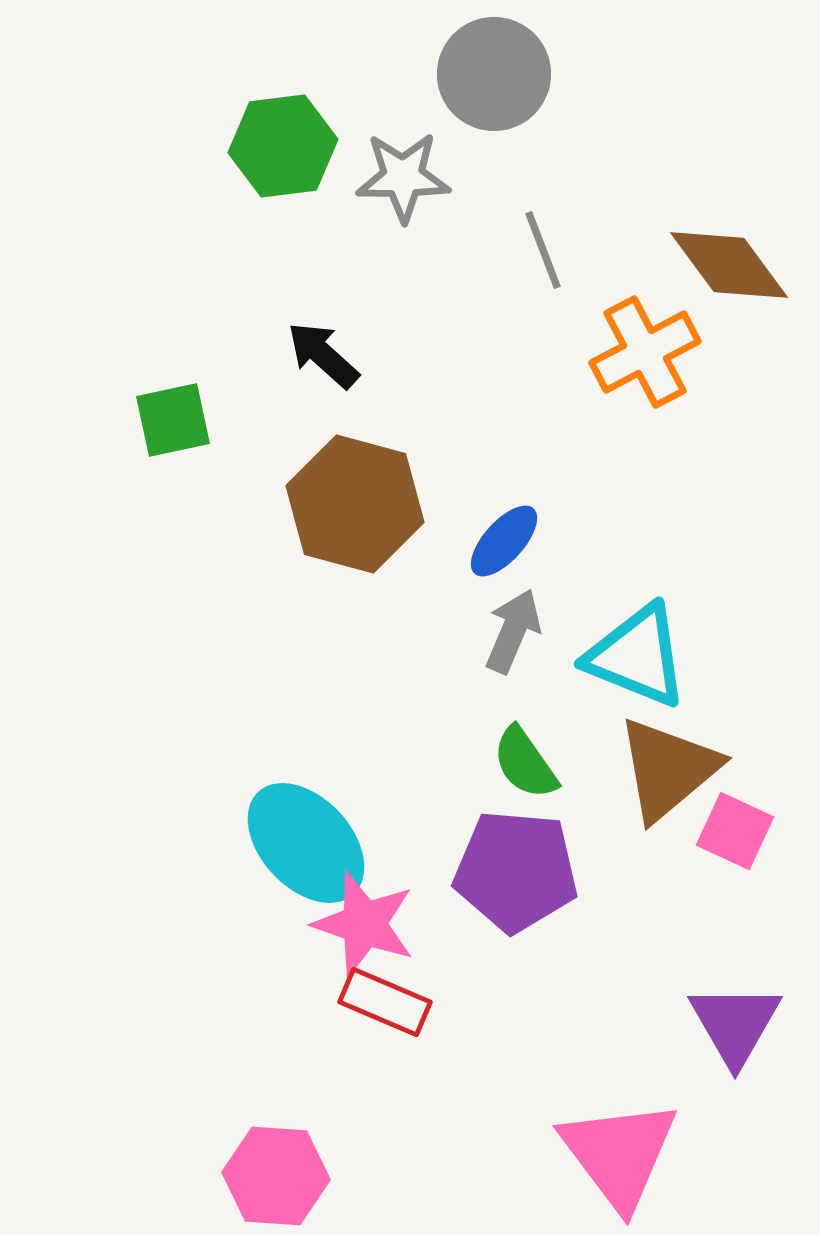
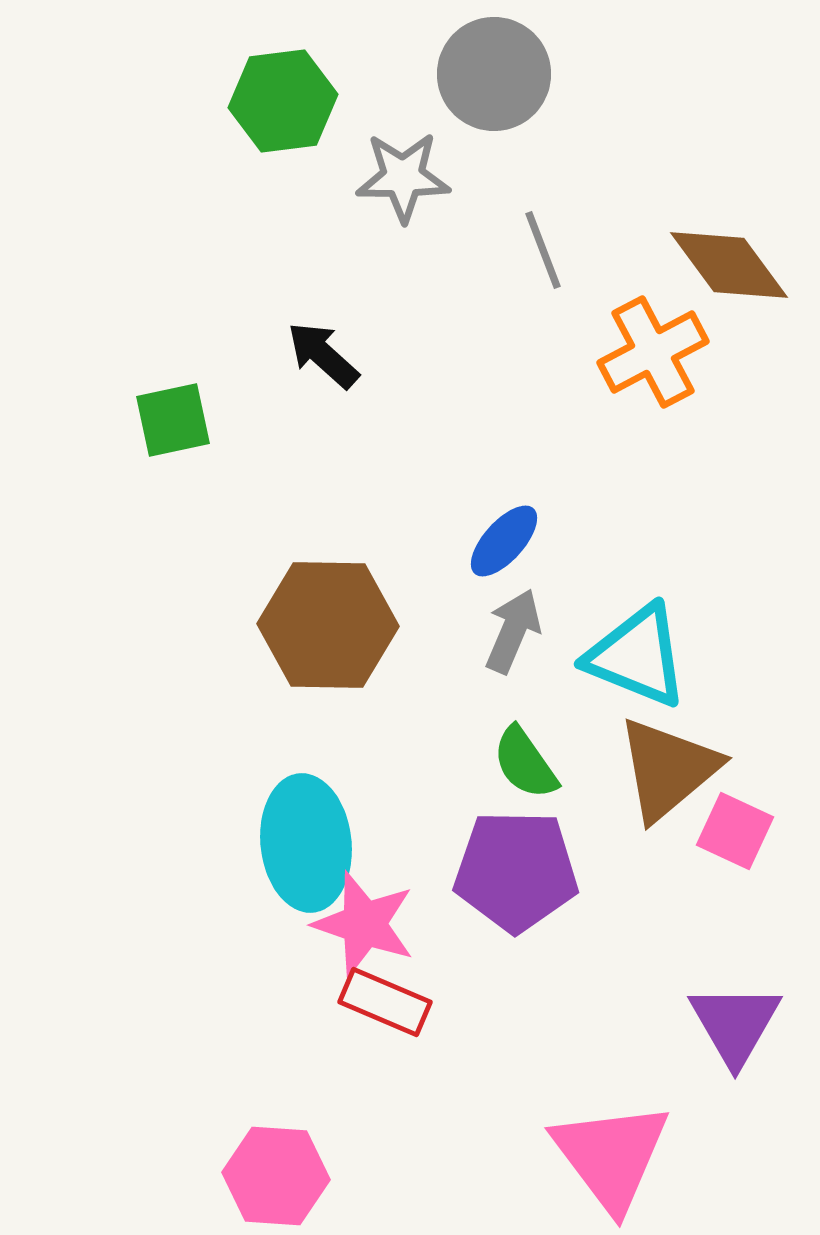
green hexagon: moved 45 px up
orange cross: moved 8 px right
brown hexagon: moved 27 px left, 121 px down; rotated 14 degrees counterclockwise
cyan ellipse: rotated 37 degrees clockwise
purple pentagon: rotated 4 degrees counterclockwise
pink triangle: moved 8 px left, 2 px down
